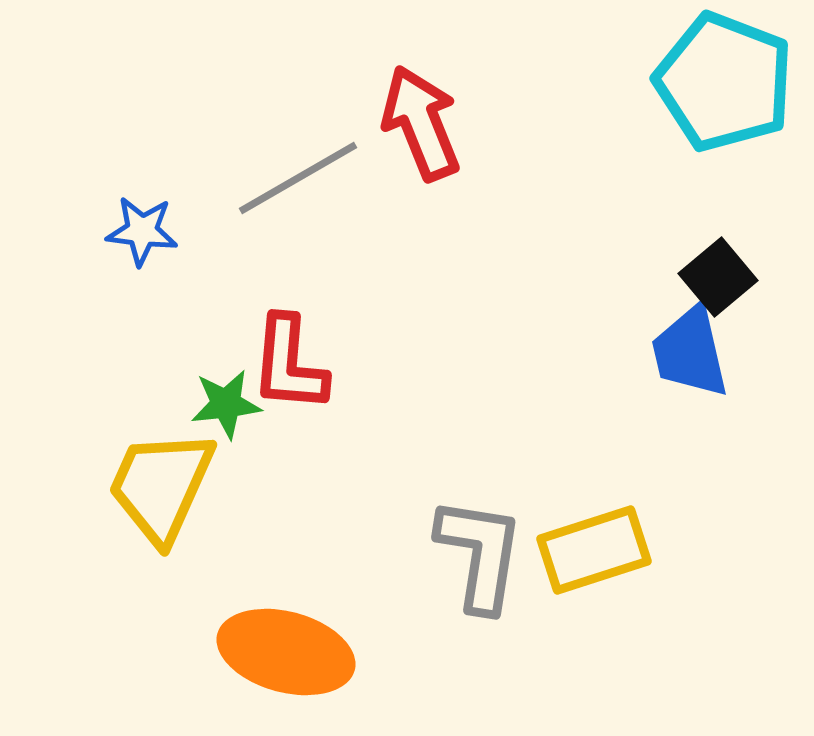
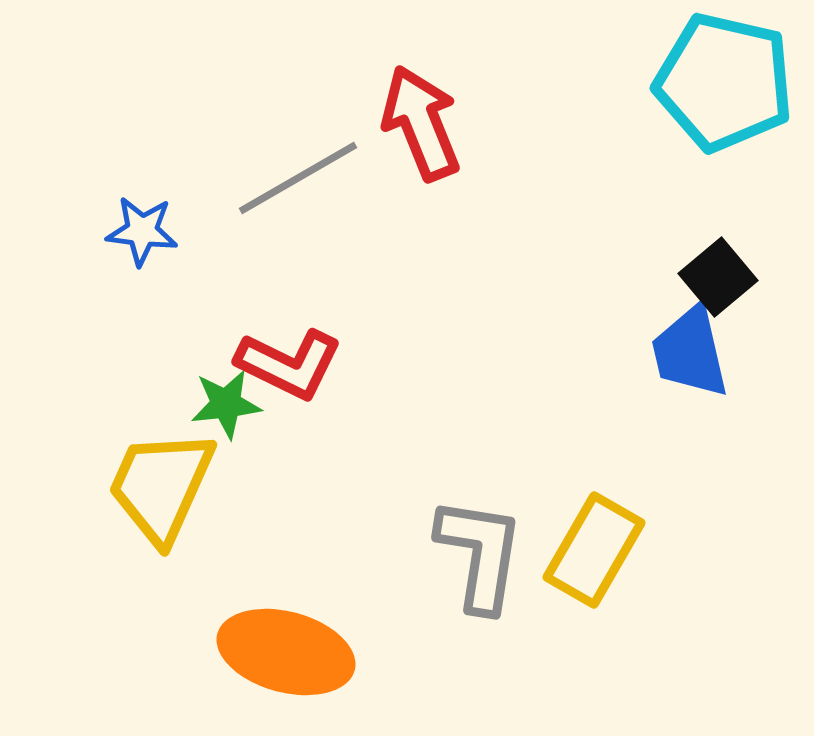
cyan pentagon: rotated 8 degrees counterclockwise
red L-shape: rotated 69 degrees counterclockwise
yellow rectangle: rotated 42 degrees counterclockwise
